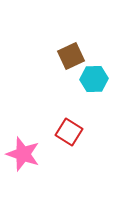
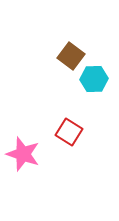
brown square: rotated 28 degrees counterclockwise
